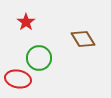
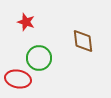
red star: rotated 18 degrees counterclockwise
brown diamond: moved 2 px down; rotated 25 degrees clockwise
